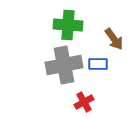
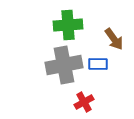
green cross: rotated 8 degrees counterclockwise
